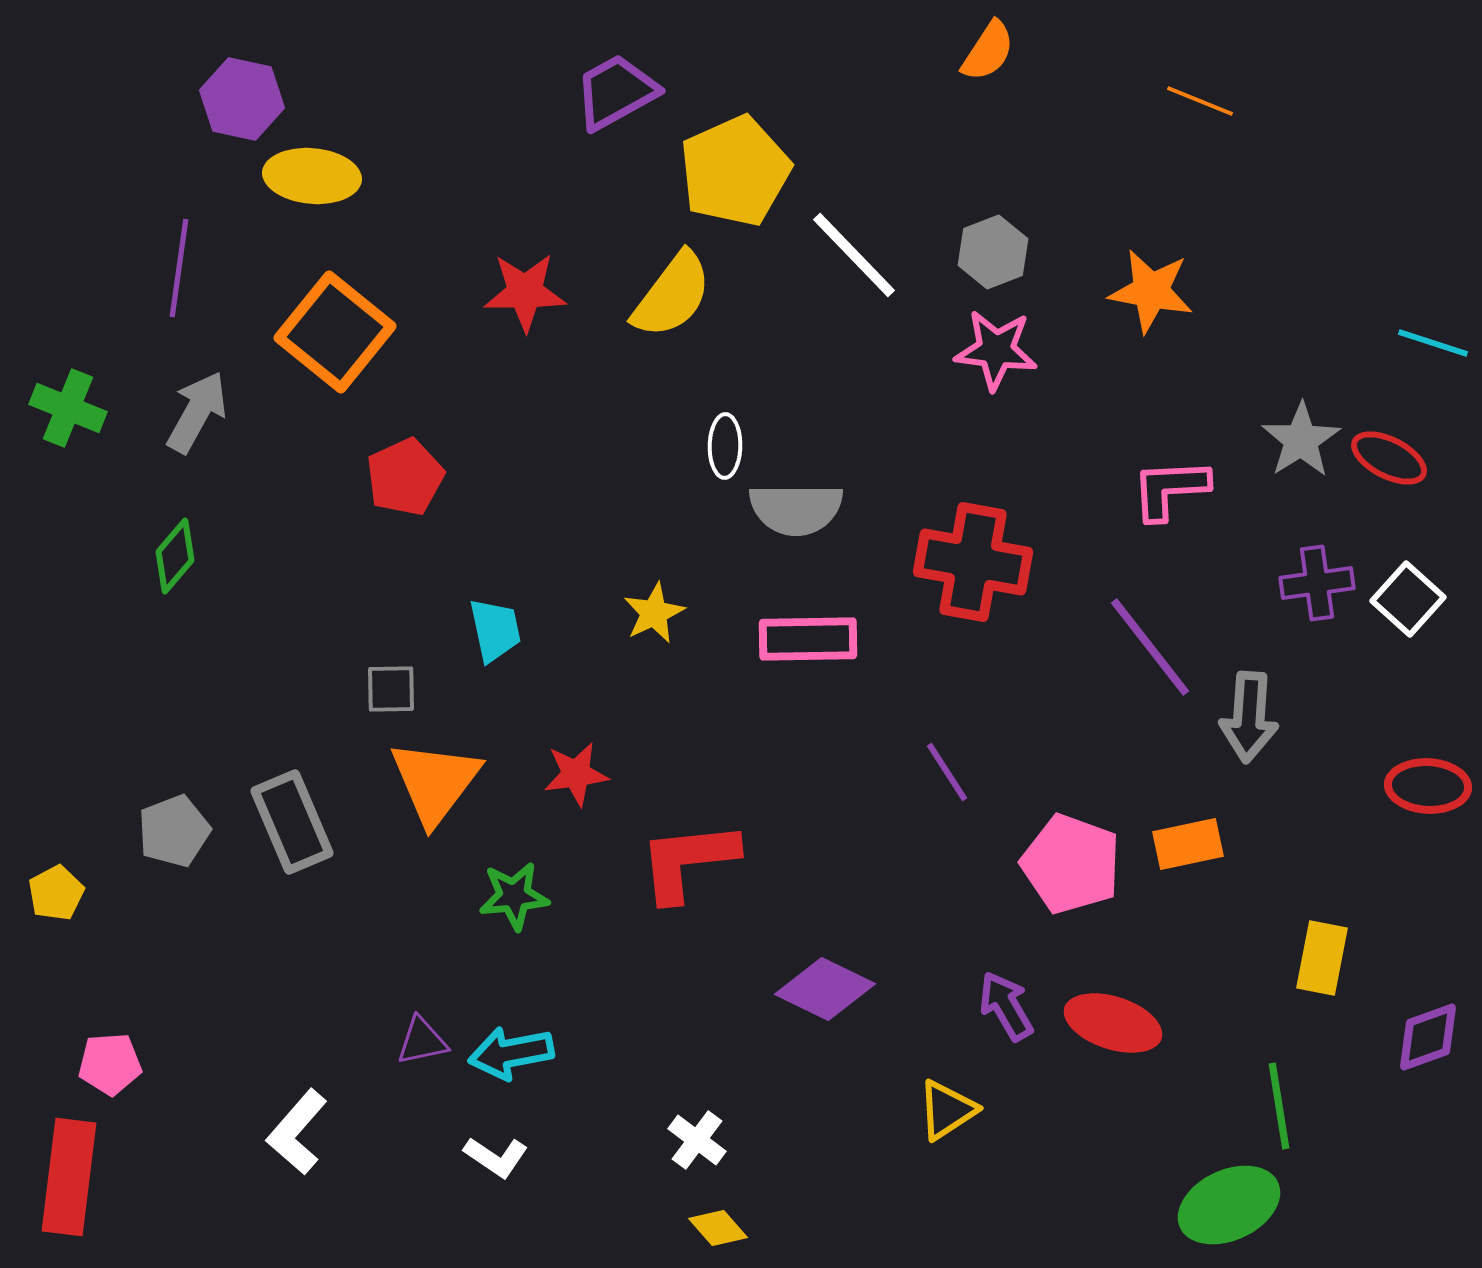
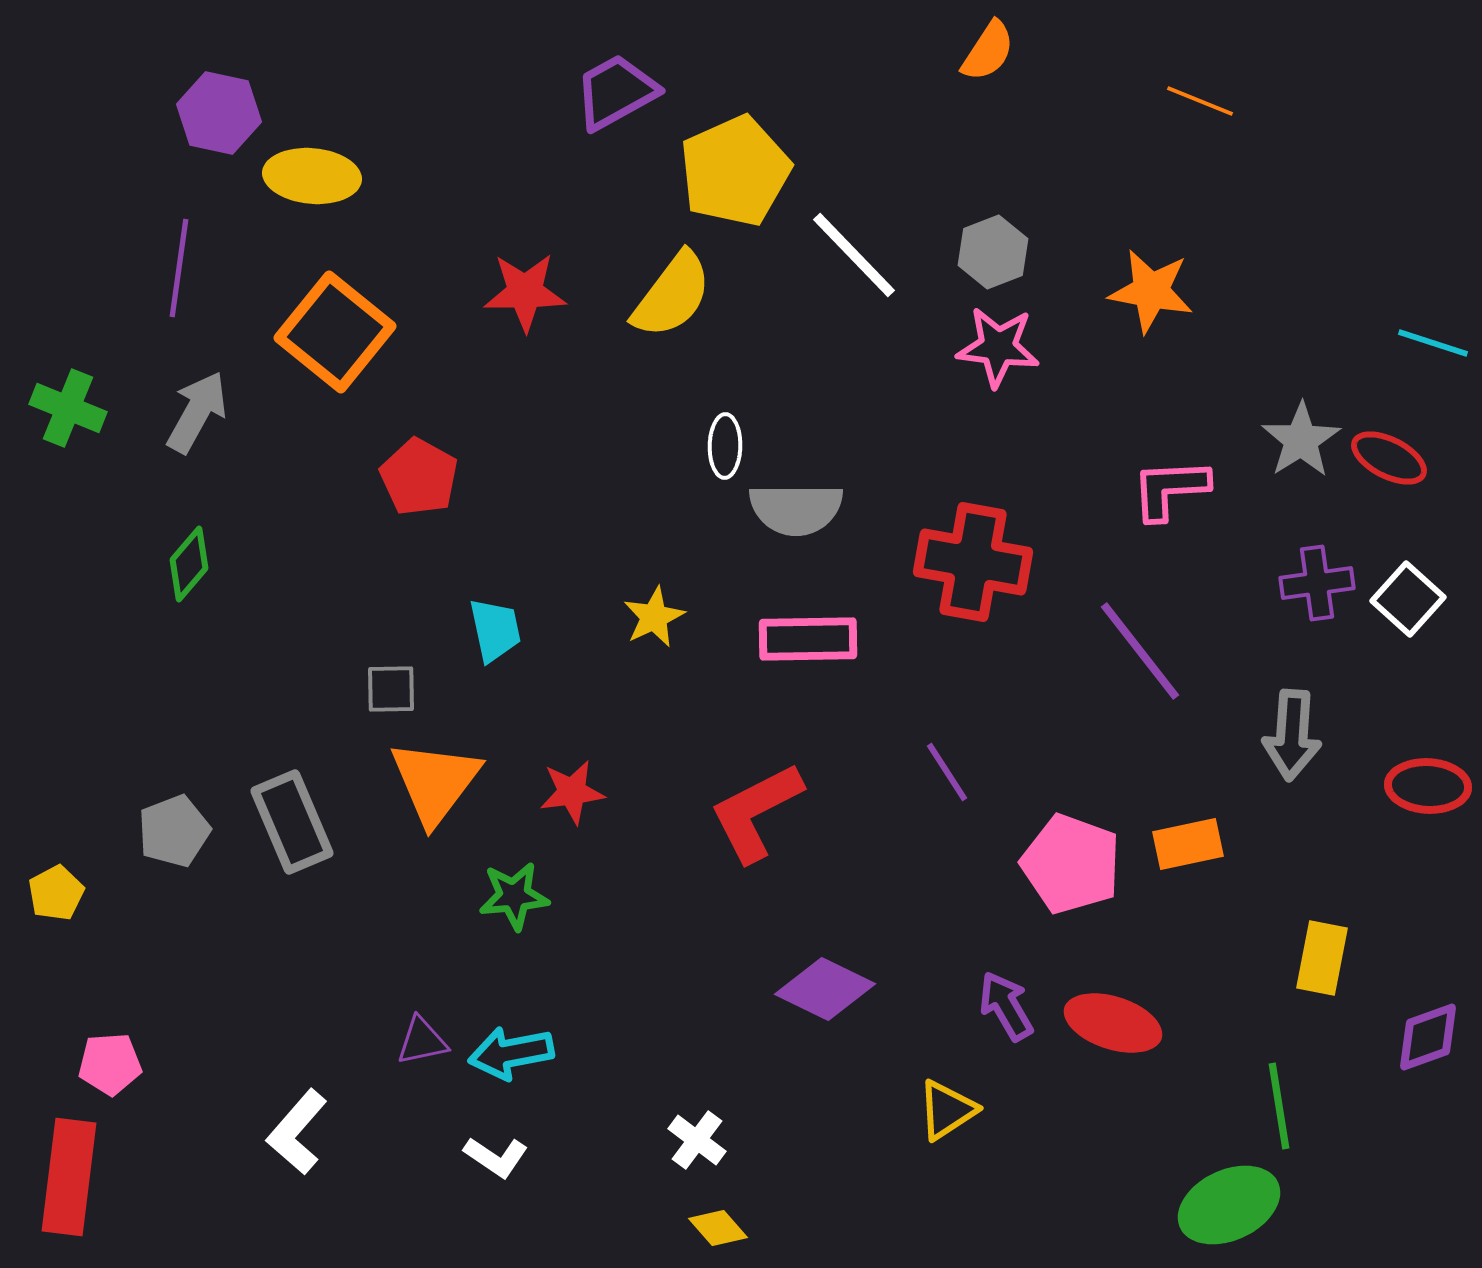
purple hexagon at (242, 99): moved 23 px left, 14 px down
pink star at (996, 350): moved 2 px right, 3 px up
red pentagon at (405, 477): moved 14 px right; rotated 18 degrees counterclockwise
green diamond at (175, 556): moved 14 px right, 8 px down
yellow star at (654, 613): moved 4 px down
purple line at (1150, 647): moved 10 px left, 4 px down
gray arrow at (1249, 717): moved 43 px right, 18 px down
red star at (576, 774): moved 4 px left, 18 px down
red L-shape at (688, 861): moved 68 px right, 49 px up; rotated 21 degrees counterclockwise
